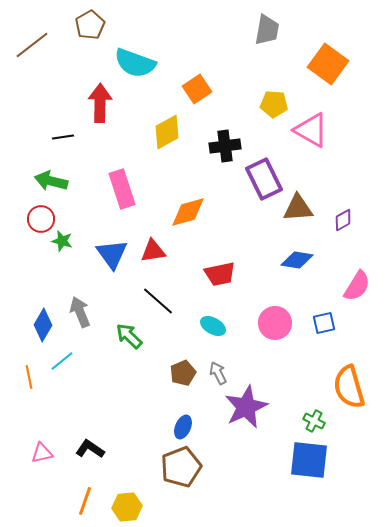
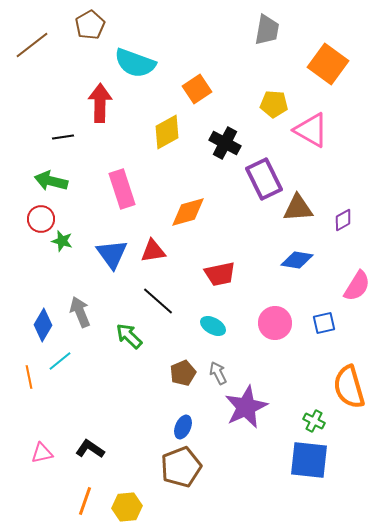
black cross at (225, 146): moved 3 px up; rotated 36 degrees clockwise
cyan line at (62, 361): moved 2 px left
